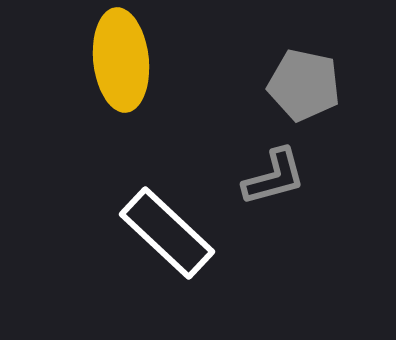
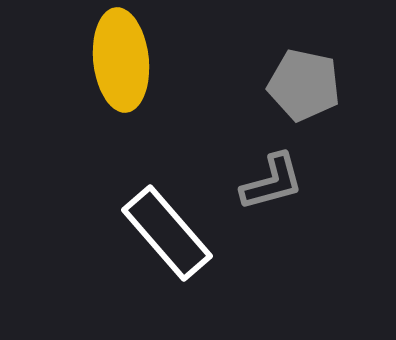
gray L-shape: moved 2 px left, 5 px down
white rectangle: rotated 6 degrees clockwise
